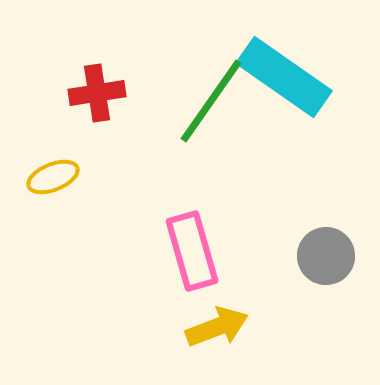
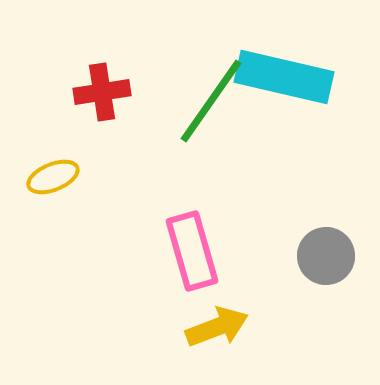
cyan rectangle: rotated 22 degrees counterclockwise
red cross: moved 5 px right, 1 px up
